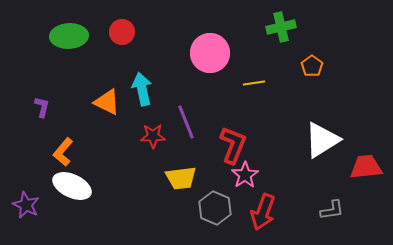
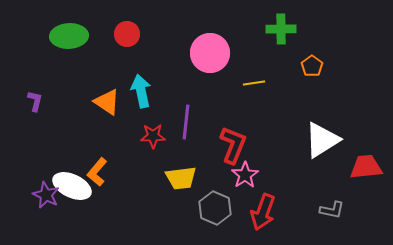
green cross: moved 2 px down; rotated 12 degrees clockwise
red circle: moved 5 px right, 2 px down
cyan arrow: moved 1 px left, 2 px down
orange triangle: rotated 8 degrees clockwise
purple L-shape: moved 7 px left, 6 px up
purple line: rotated 28 degrees clockwise
orange L-shape: moved 34 px right, 20 px down
purple star: moved 20 px right, 10 px up
gray L-shape: rotated 20 degrees clockwise
